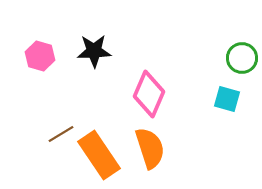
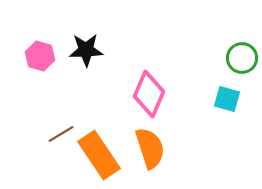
black star: moved 8 px left, 1 px up
